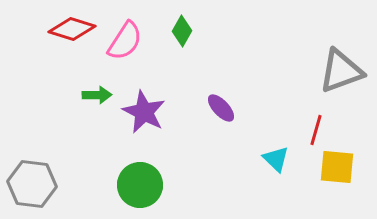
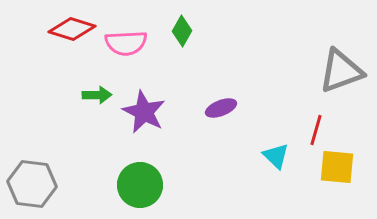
pink semicircle: moved 1 px right, 2 px down; rotated 54 degrees clockwise
purple ellipse: rotated 68 degrees counterclockwise
cyan triangle: moved 3 px up
